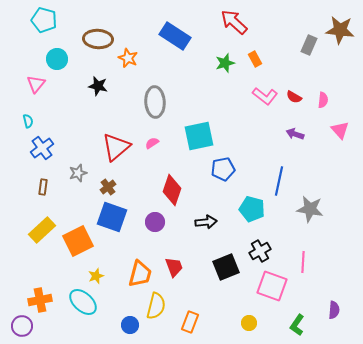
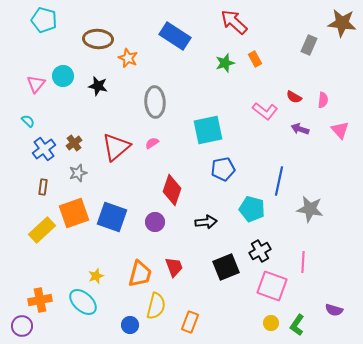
brown star at (340, 30): moved 2 px right, 7 px up
cyan circle at (57, 59): moved 6 px right, 17 px down
pink L-shape at (265, 96): moved 15 px down
cyan semicircle at (28, 121): rotated 32 degrees counterclockwise
purple arrow at (295, 134): moved 5 px right, 5 px up
cyan square at (199, 136): moved 9 px right, 6 px up
blue cross at (42, 148): moved 2 px right, 1 px down
brown cross at (108, 187): moved 34 px left, 44 px up
orange square at (78, 241): moved 4 px left, 28 px up; rotated 8 degrees clockwise
purple semicircle at (334, 310): rotated 102 degrees clockwise
yellow circle at (249, 323): moved 22 px right
